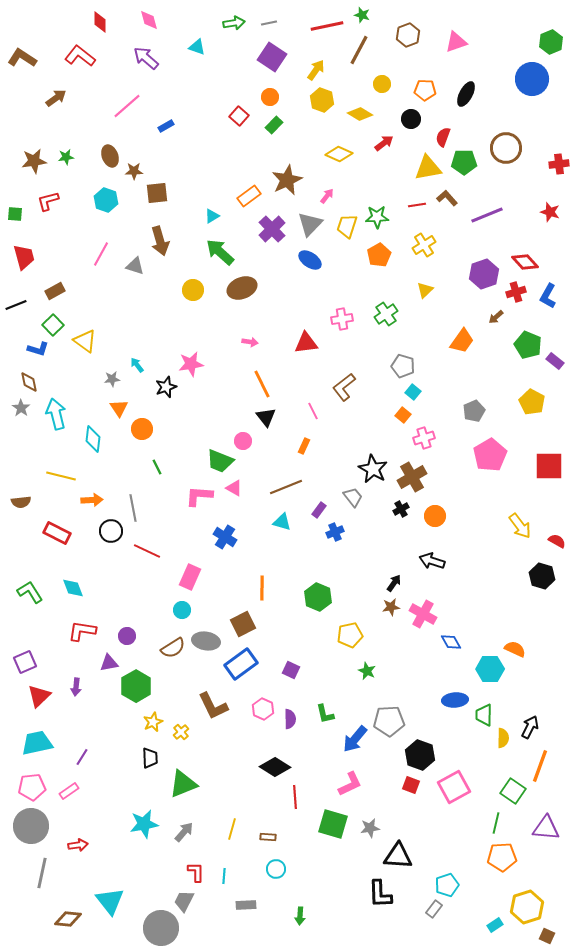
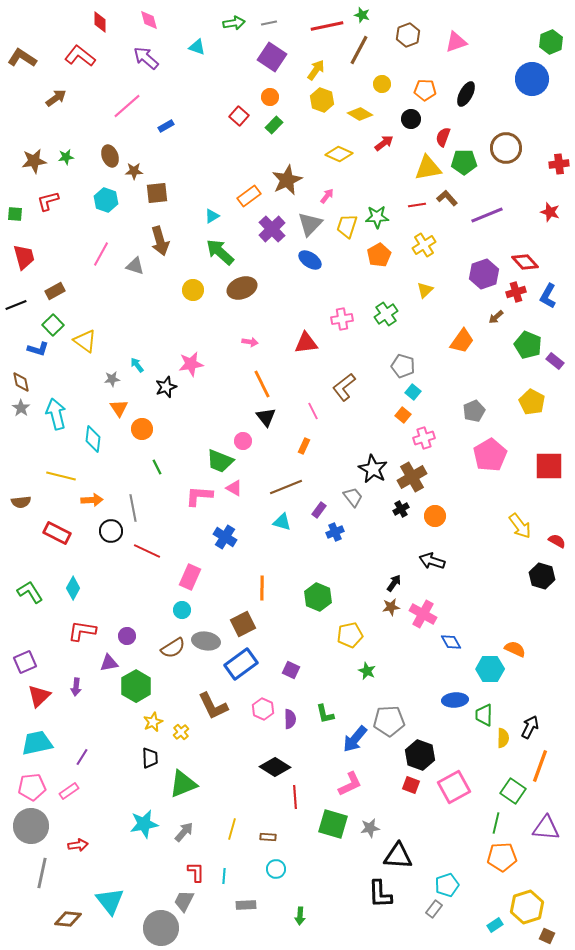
brown diamond at (29, 382): moved 8 px left
cyan diamond at (73, 588): rotated 50 degrees clockwise
